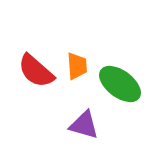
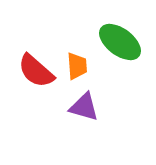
green ellipse: moved 42 px up
purple triangle: moved 18 px up
